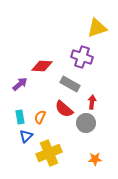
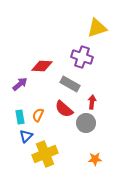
orange semicircle: moved 2 px left, 2 px up
yellow cross: moved 4 px left, 1 px down
